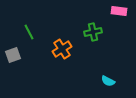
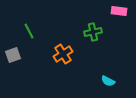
green line: moved 1 px up
orange cross: moved 1 px right, 5 px down
